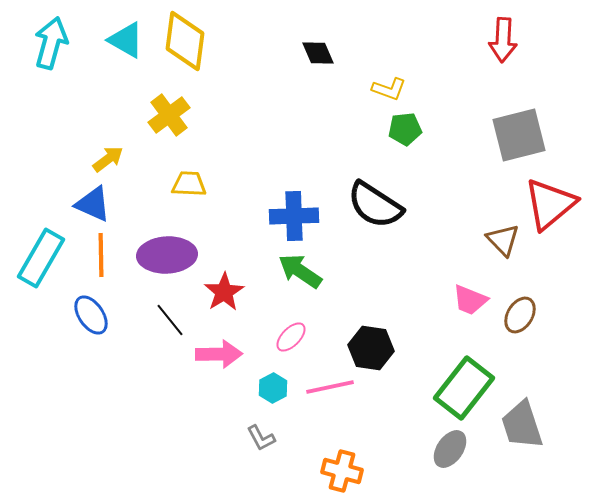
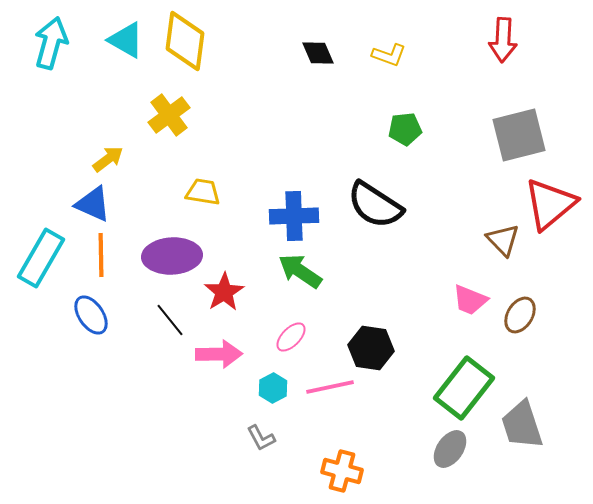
yellow L-shape: moved 34 px up
yellow trapezoid: moved 14 px right, 8 px down; rotated 6 degrees clockwise
purple ellipse: moved 5 px right, 1 px down
